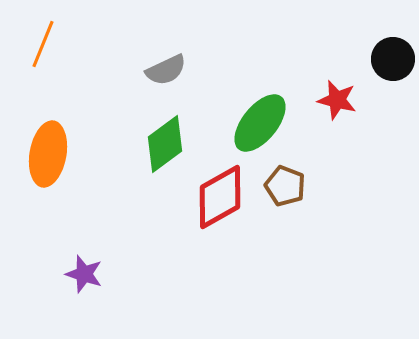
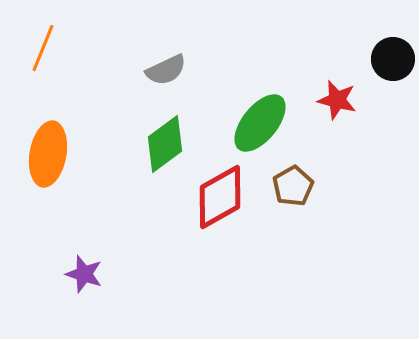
orange line: moved 4 px down
brown pentagon: moved 8 px right; rotated 21 degrees clockwise
